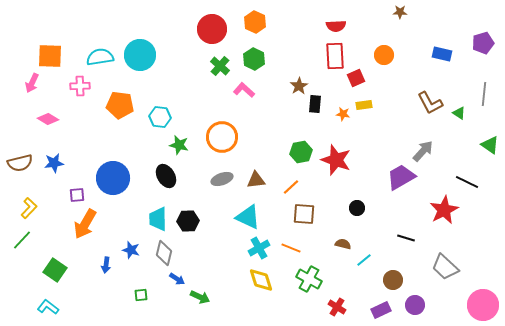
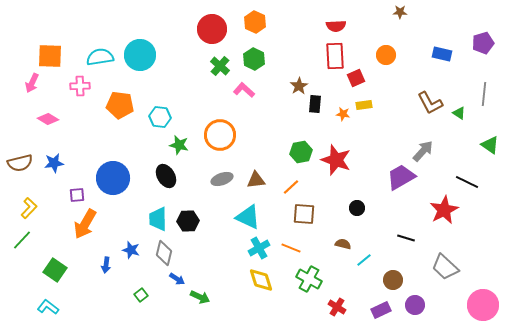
orange circle at (384, 55): moved 2 px right
orange circle at (222, 137): moved 2 px left, 2 px up
green square at (141, 295): rotated 32 degrees counterclockwise
